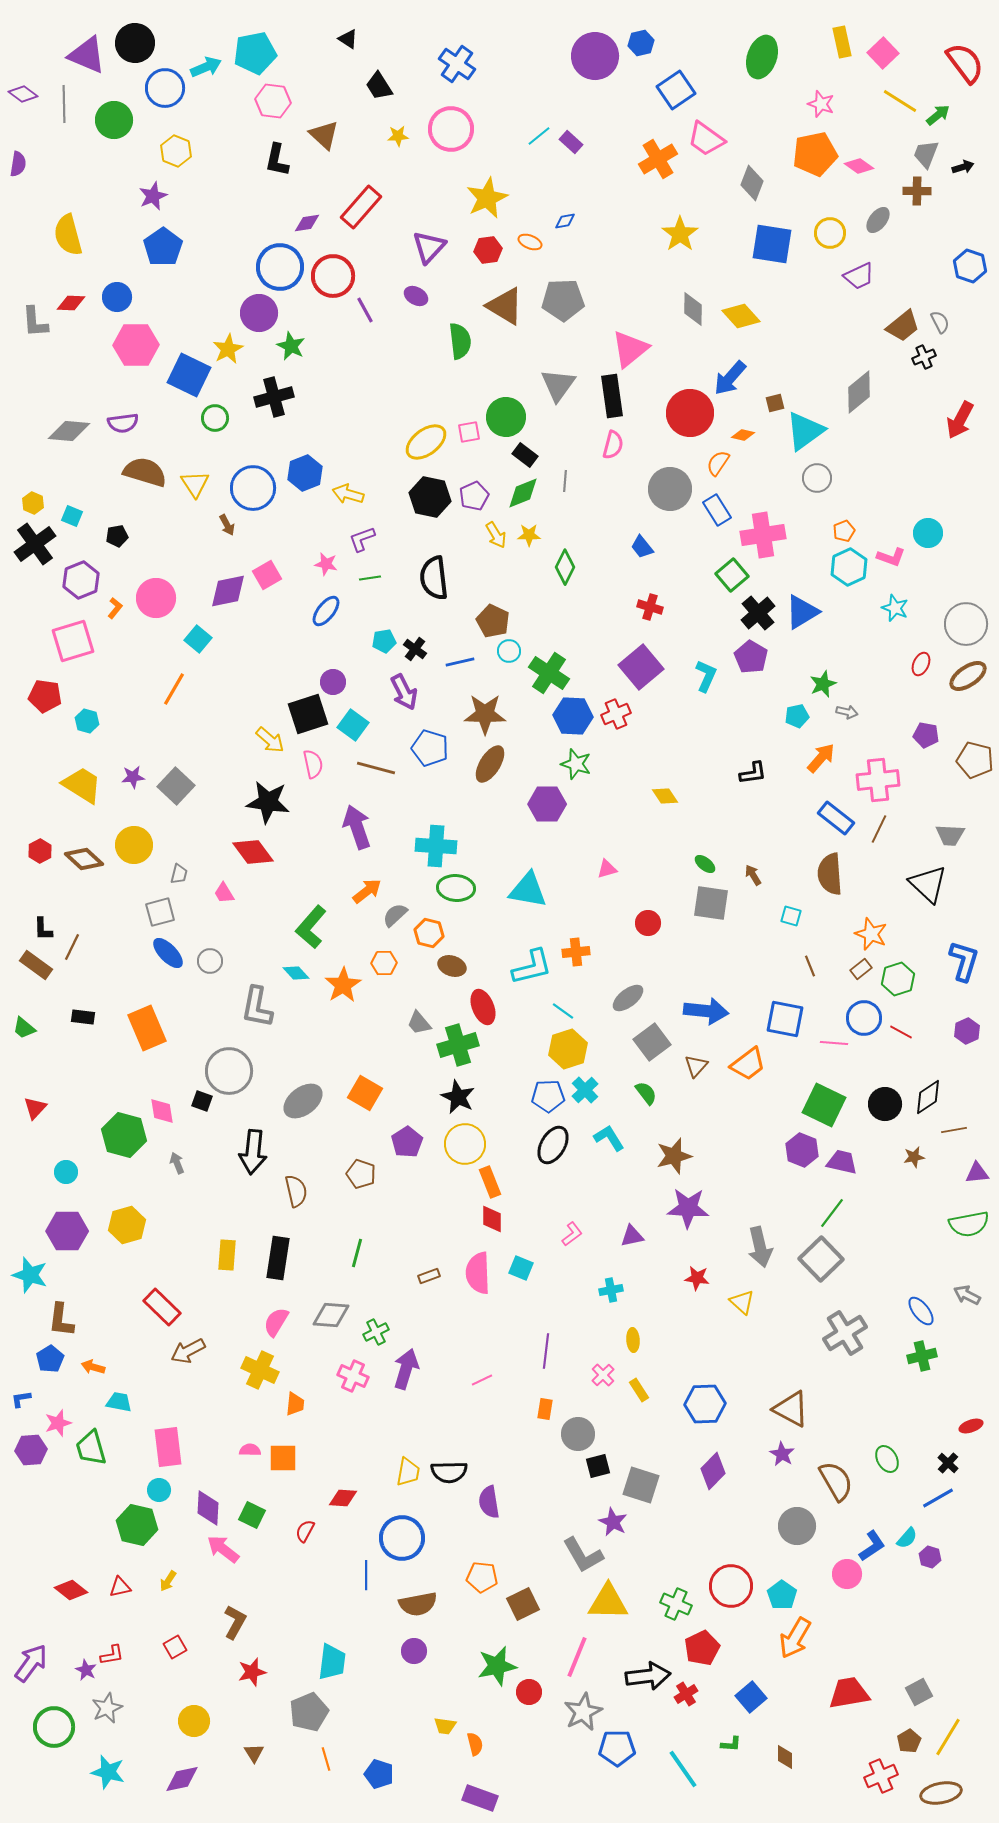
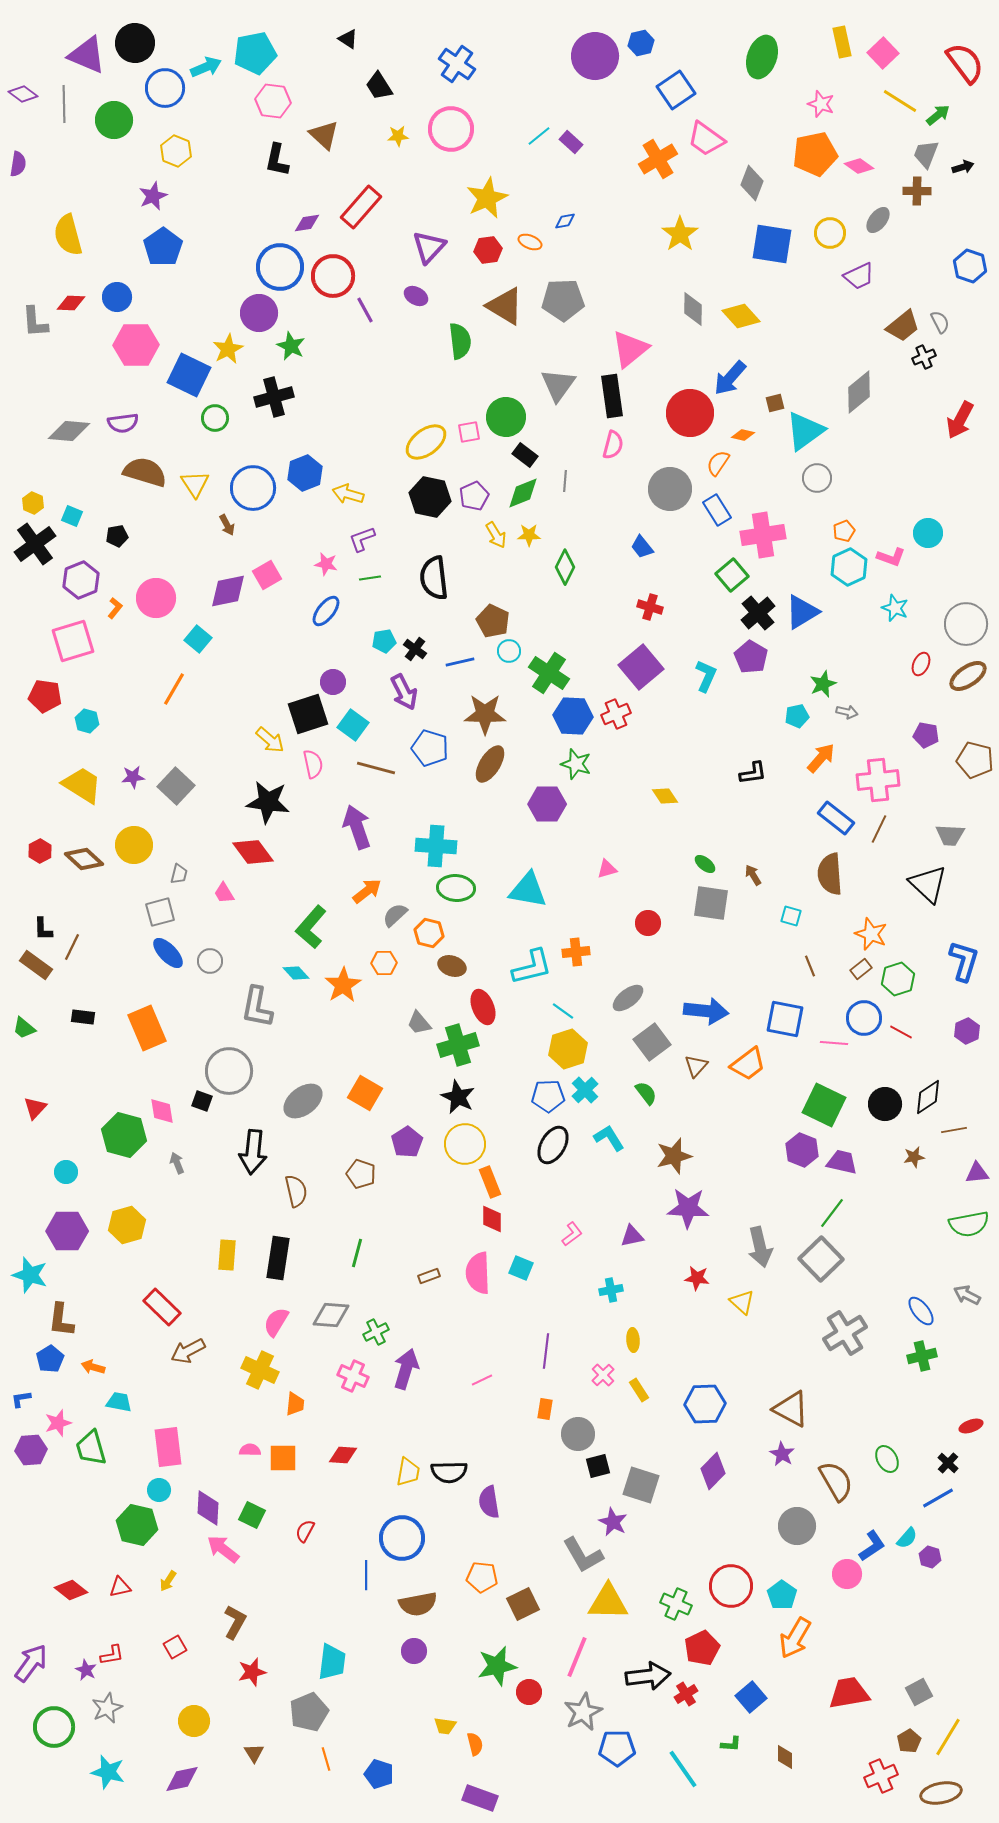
red diamond at (343, 1498): moved 43 px up
